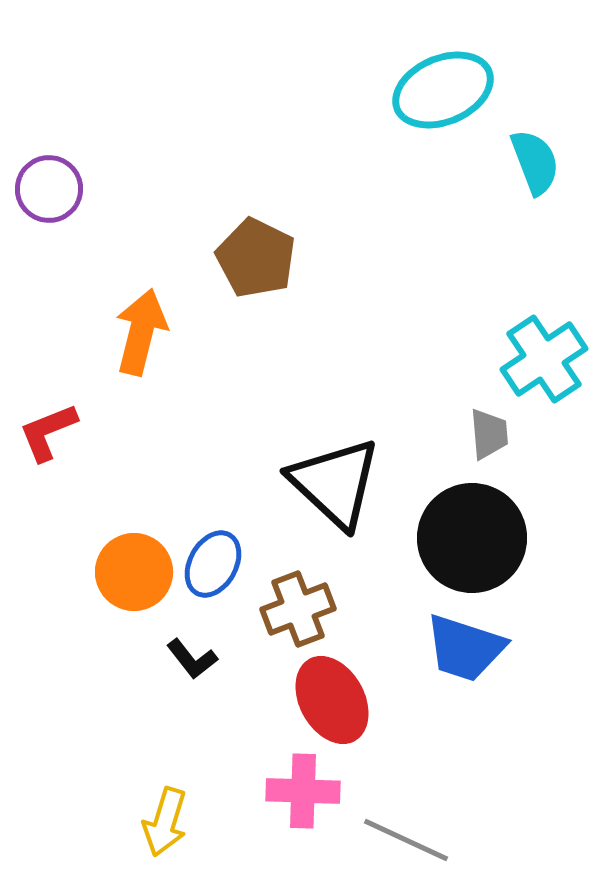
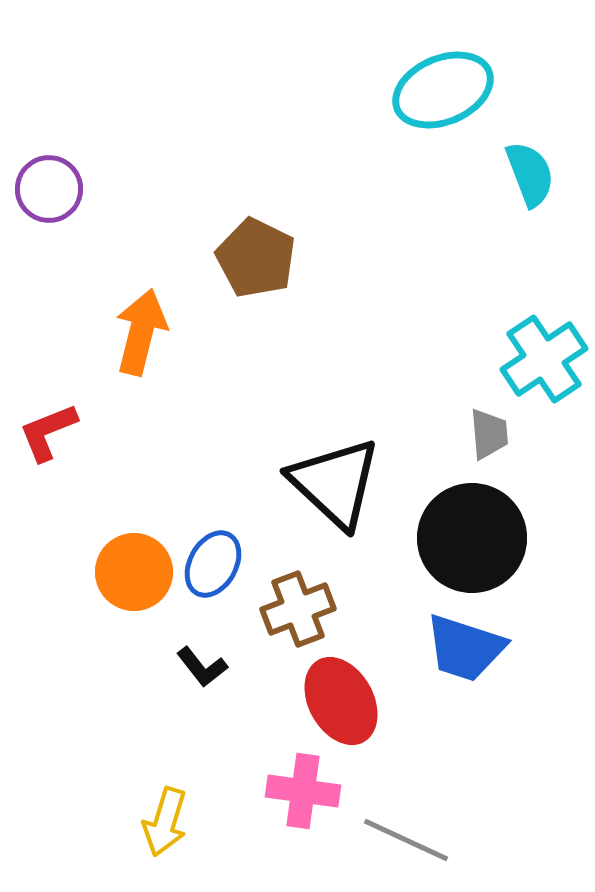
cyan semicircle: moved 5 px left, 12 px down
black L-shape: moved 10 px right, 8 px down
red ellipse: moved 9 px right, 1 px down
pink cross: rotated 6 degrees clockwise
